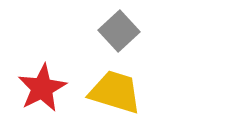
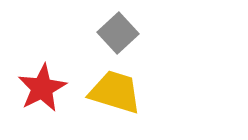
gray square: moved 1 px left, 2 px down
